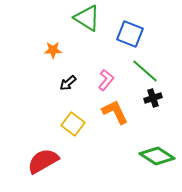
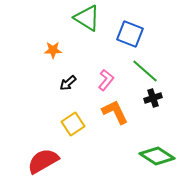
yellow square: rotated 20 degrees clockwise
